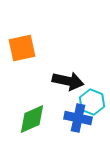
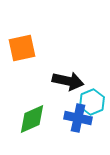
cyan hexagon: rotated 15 degrees clockwise
